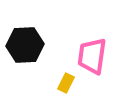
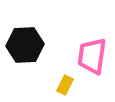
yellow rectangle: moved 1 px left, 2 px down
